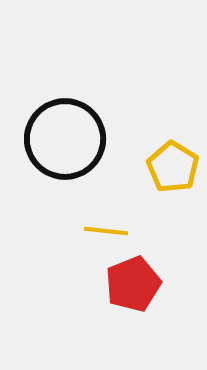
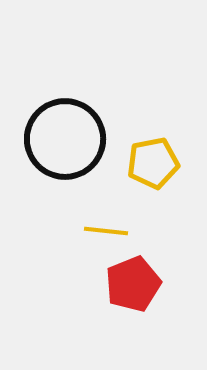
yellow pentagon: moved 20 px left, 4 px up; rotated 30 degrees clockwise
